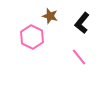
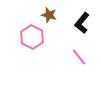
brown star: moved 1 px left, 1 px up
